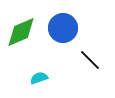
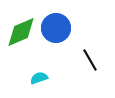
blue circle: moved 7 px left
black line: rotated 15 degrees clockwise
